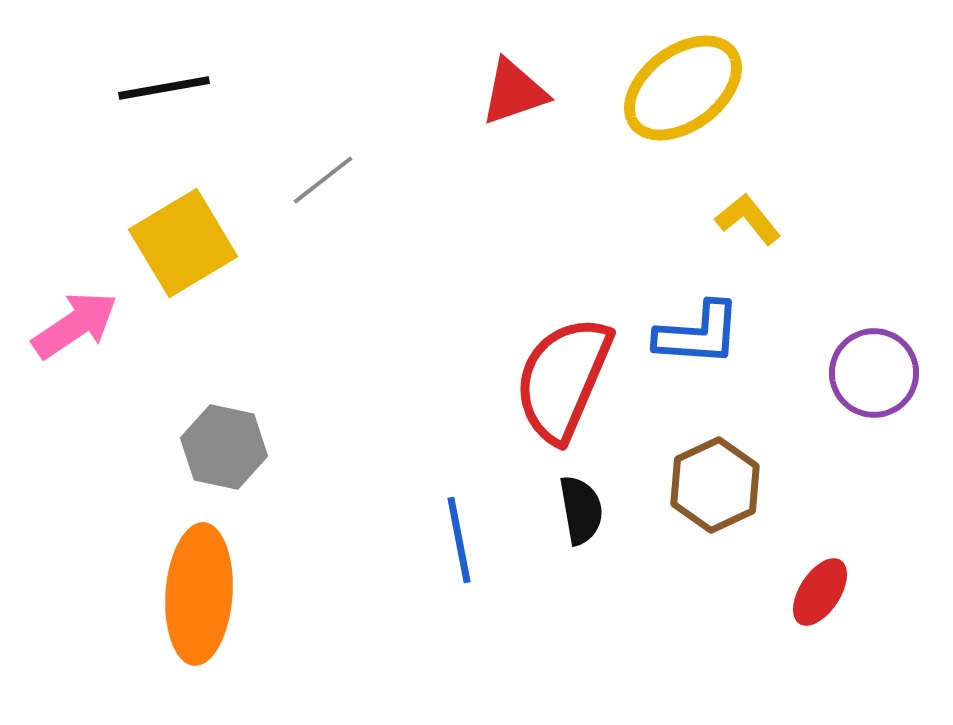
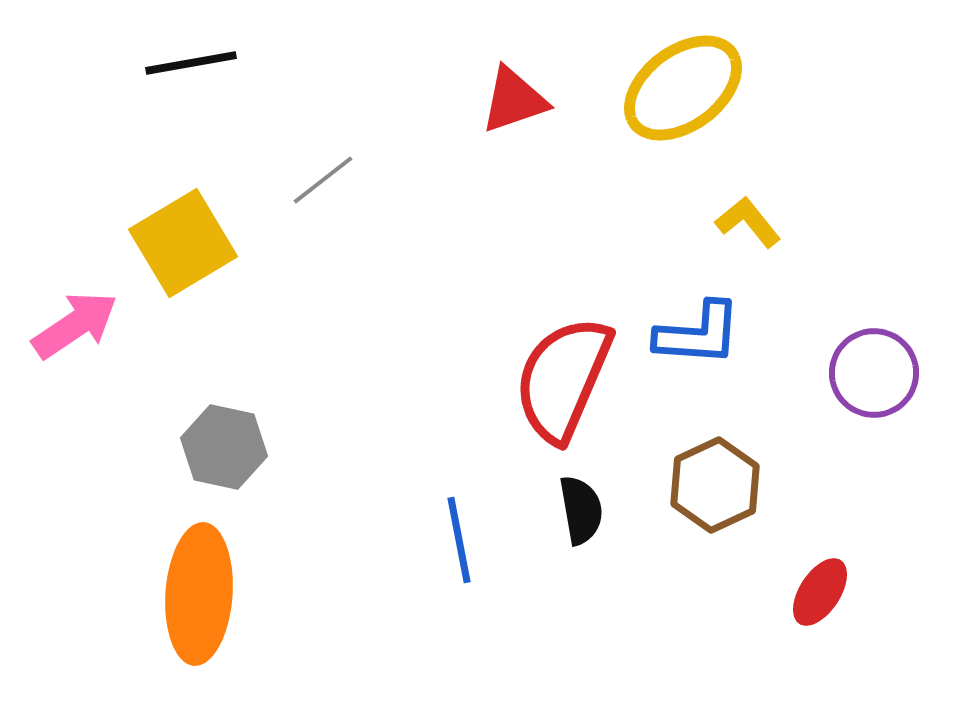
black line: moved 27 px right, 25 px up
red triangle: moved 8 px down
yellow L-shape: moved 3 px down
